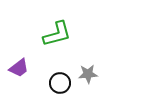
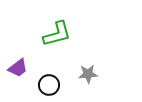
purple trapezoid: moved 1 px left
black circle: moved 11 px left, 2 px down
